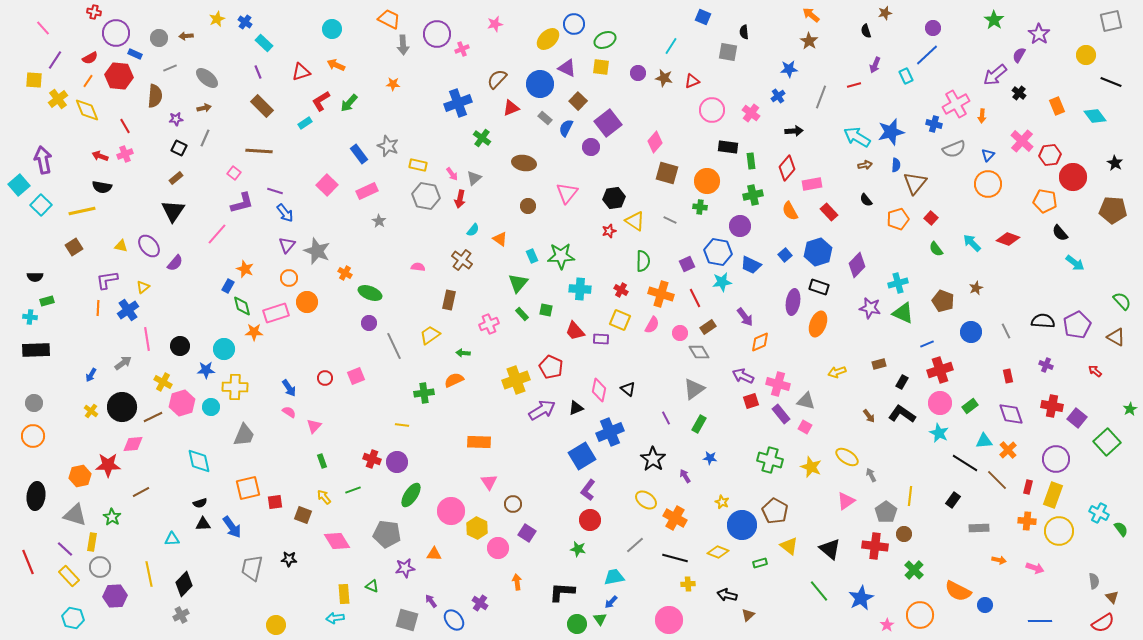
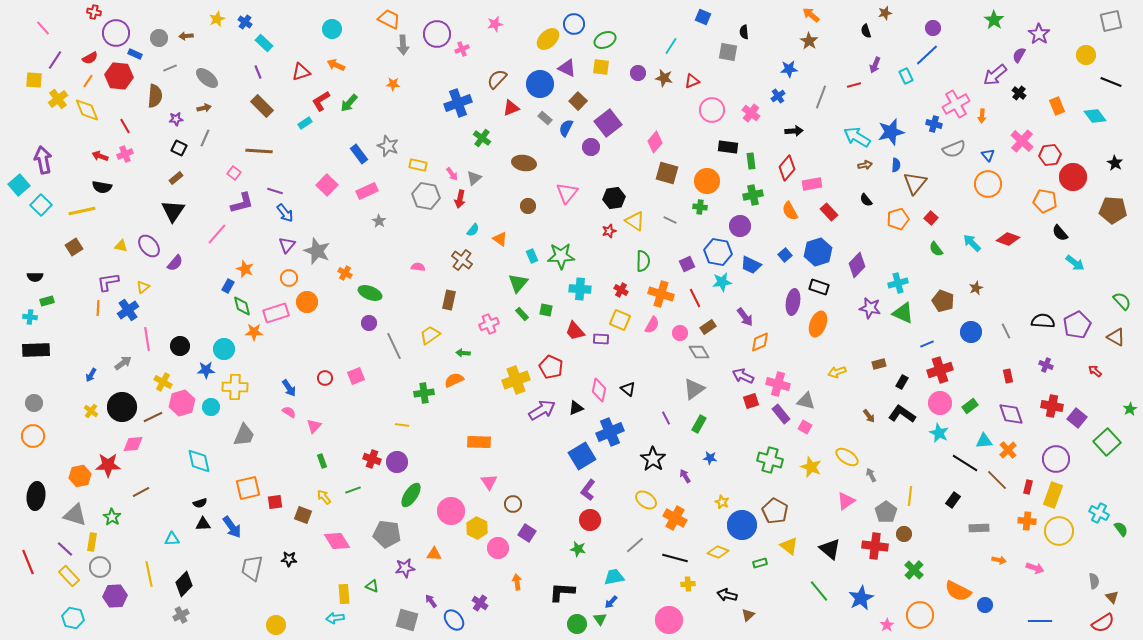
blue triangle at (988, 155): rotated 24 degrees counterclockwise
purple L-shape at (107, 280): moved 1 px right, 2 px down
